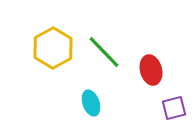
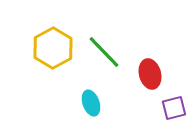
red ellipse: moved 1 px left, 4 px down
